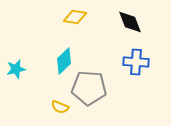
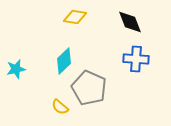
blue cross: moved 3 px up
gray pentagon: rotated 20 degrees clockwise
yellow semicircle: rotated 18 degrees clockwise
